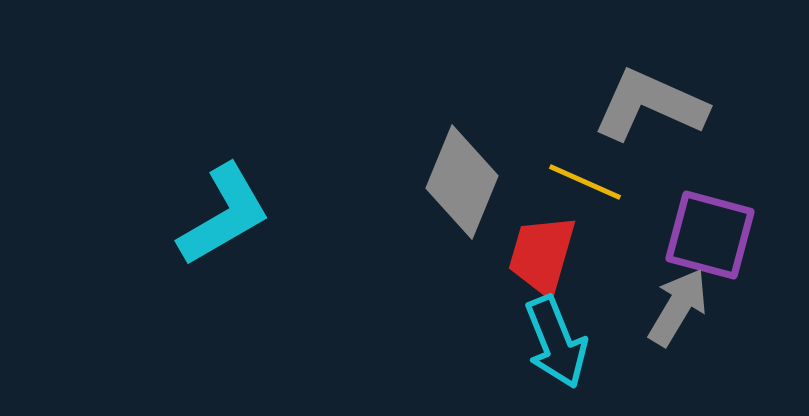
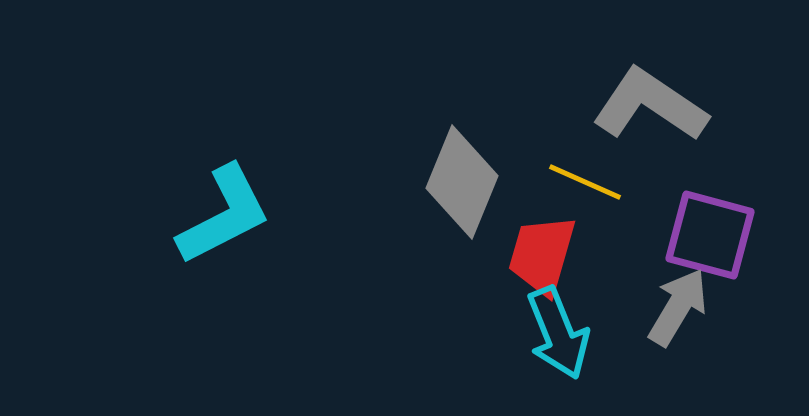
gray L-shape: rotated 10 degrees clockwise
cyan L-shape: rotated 3 degrees clockwise
cyan arrow: moved 2 px right, 9 px up
